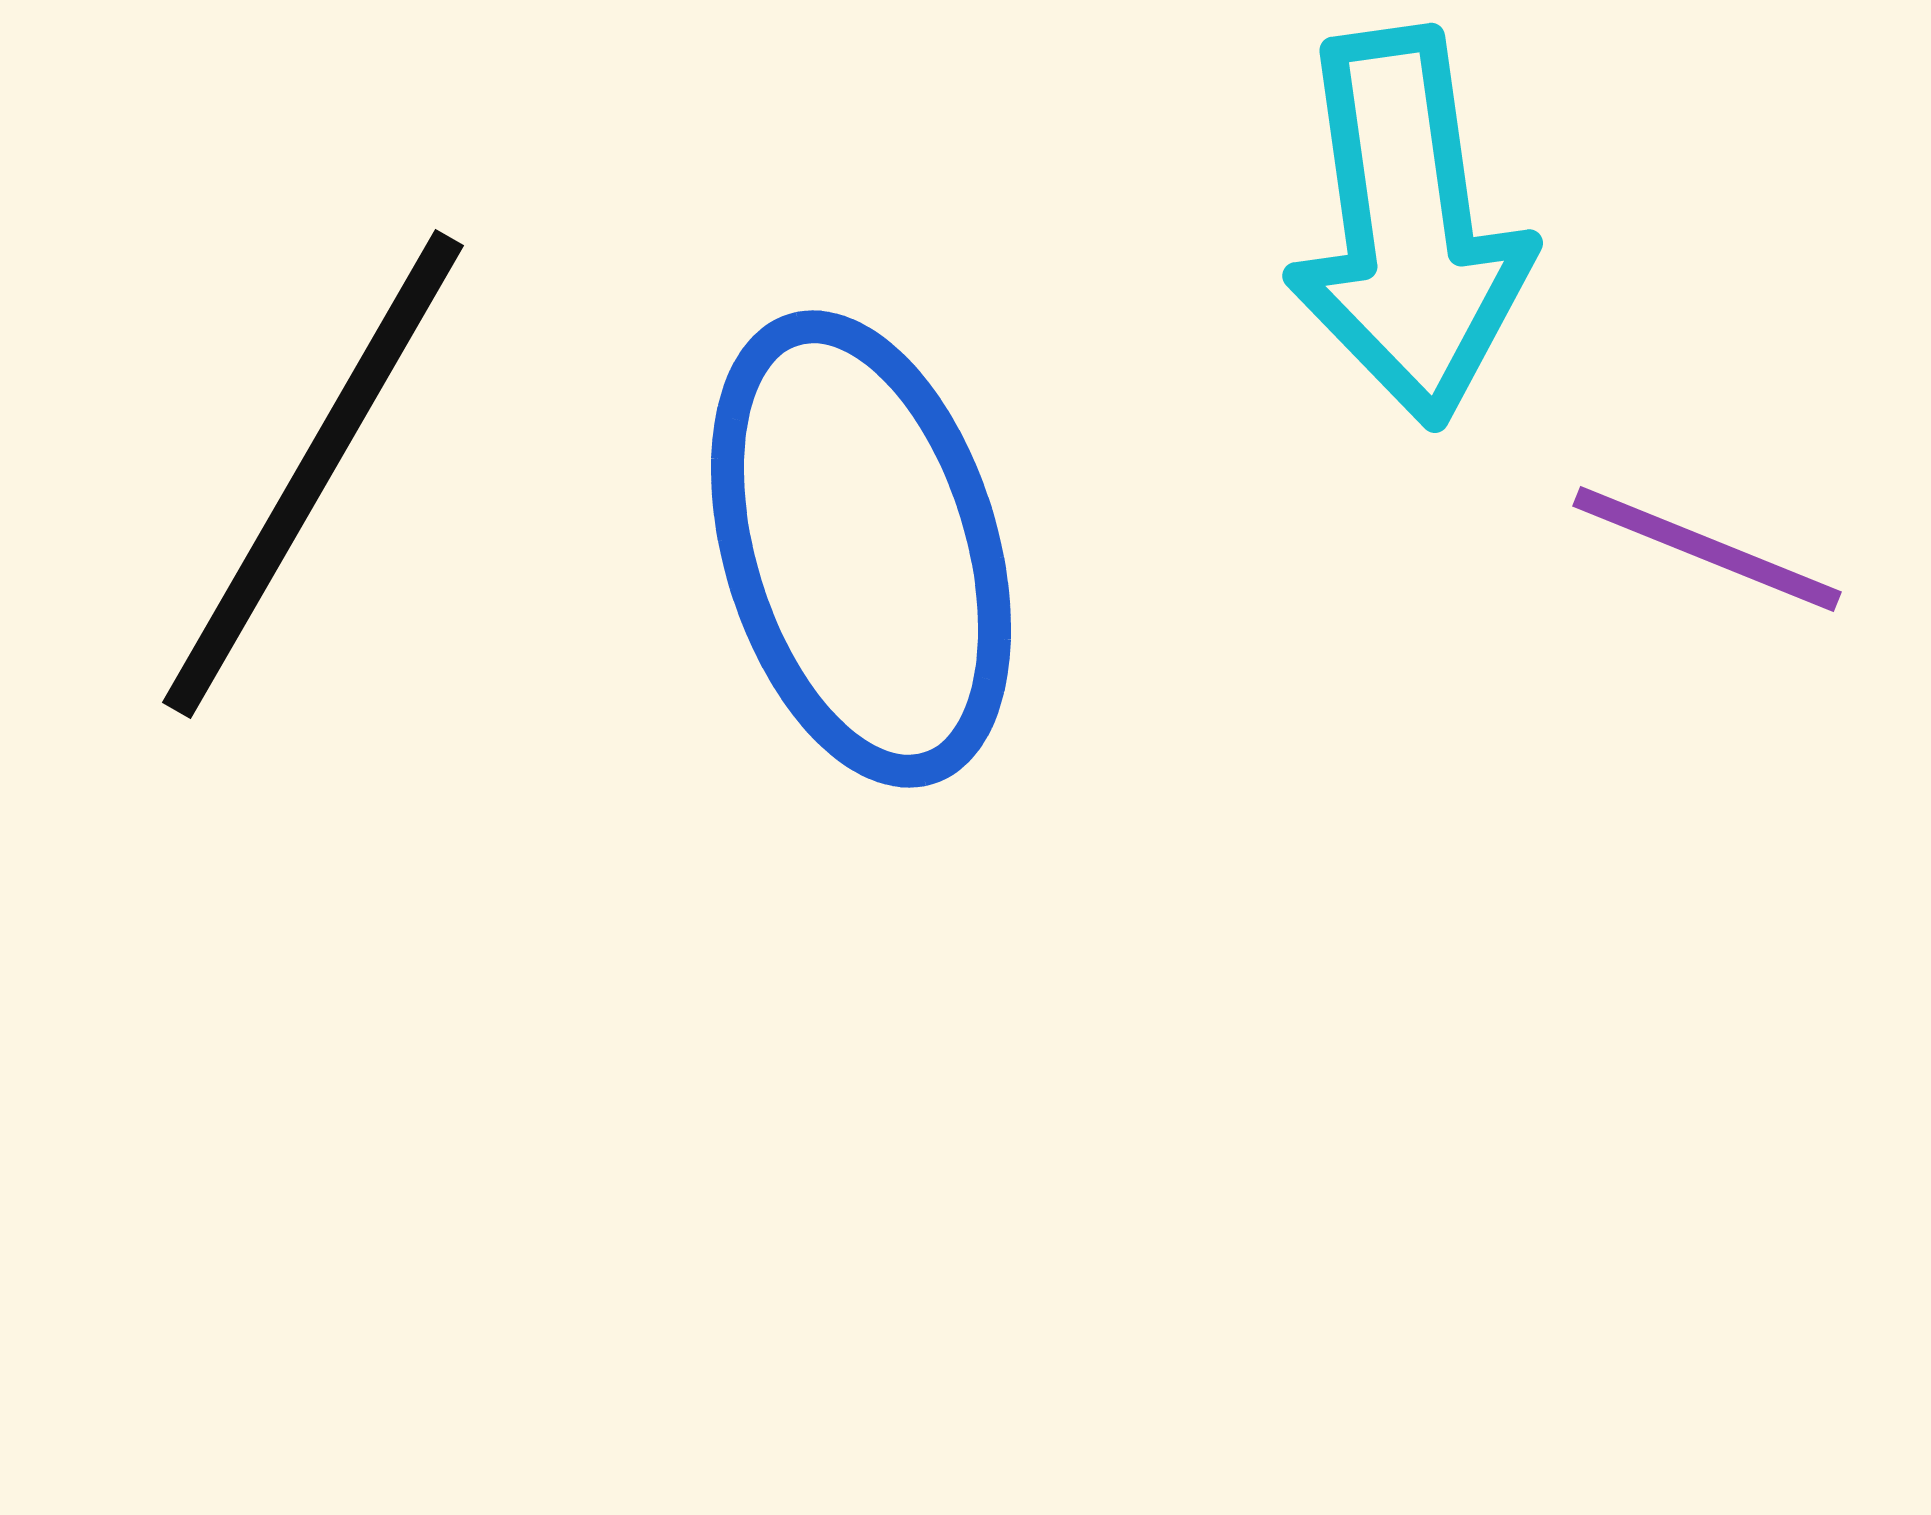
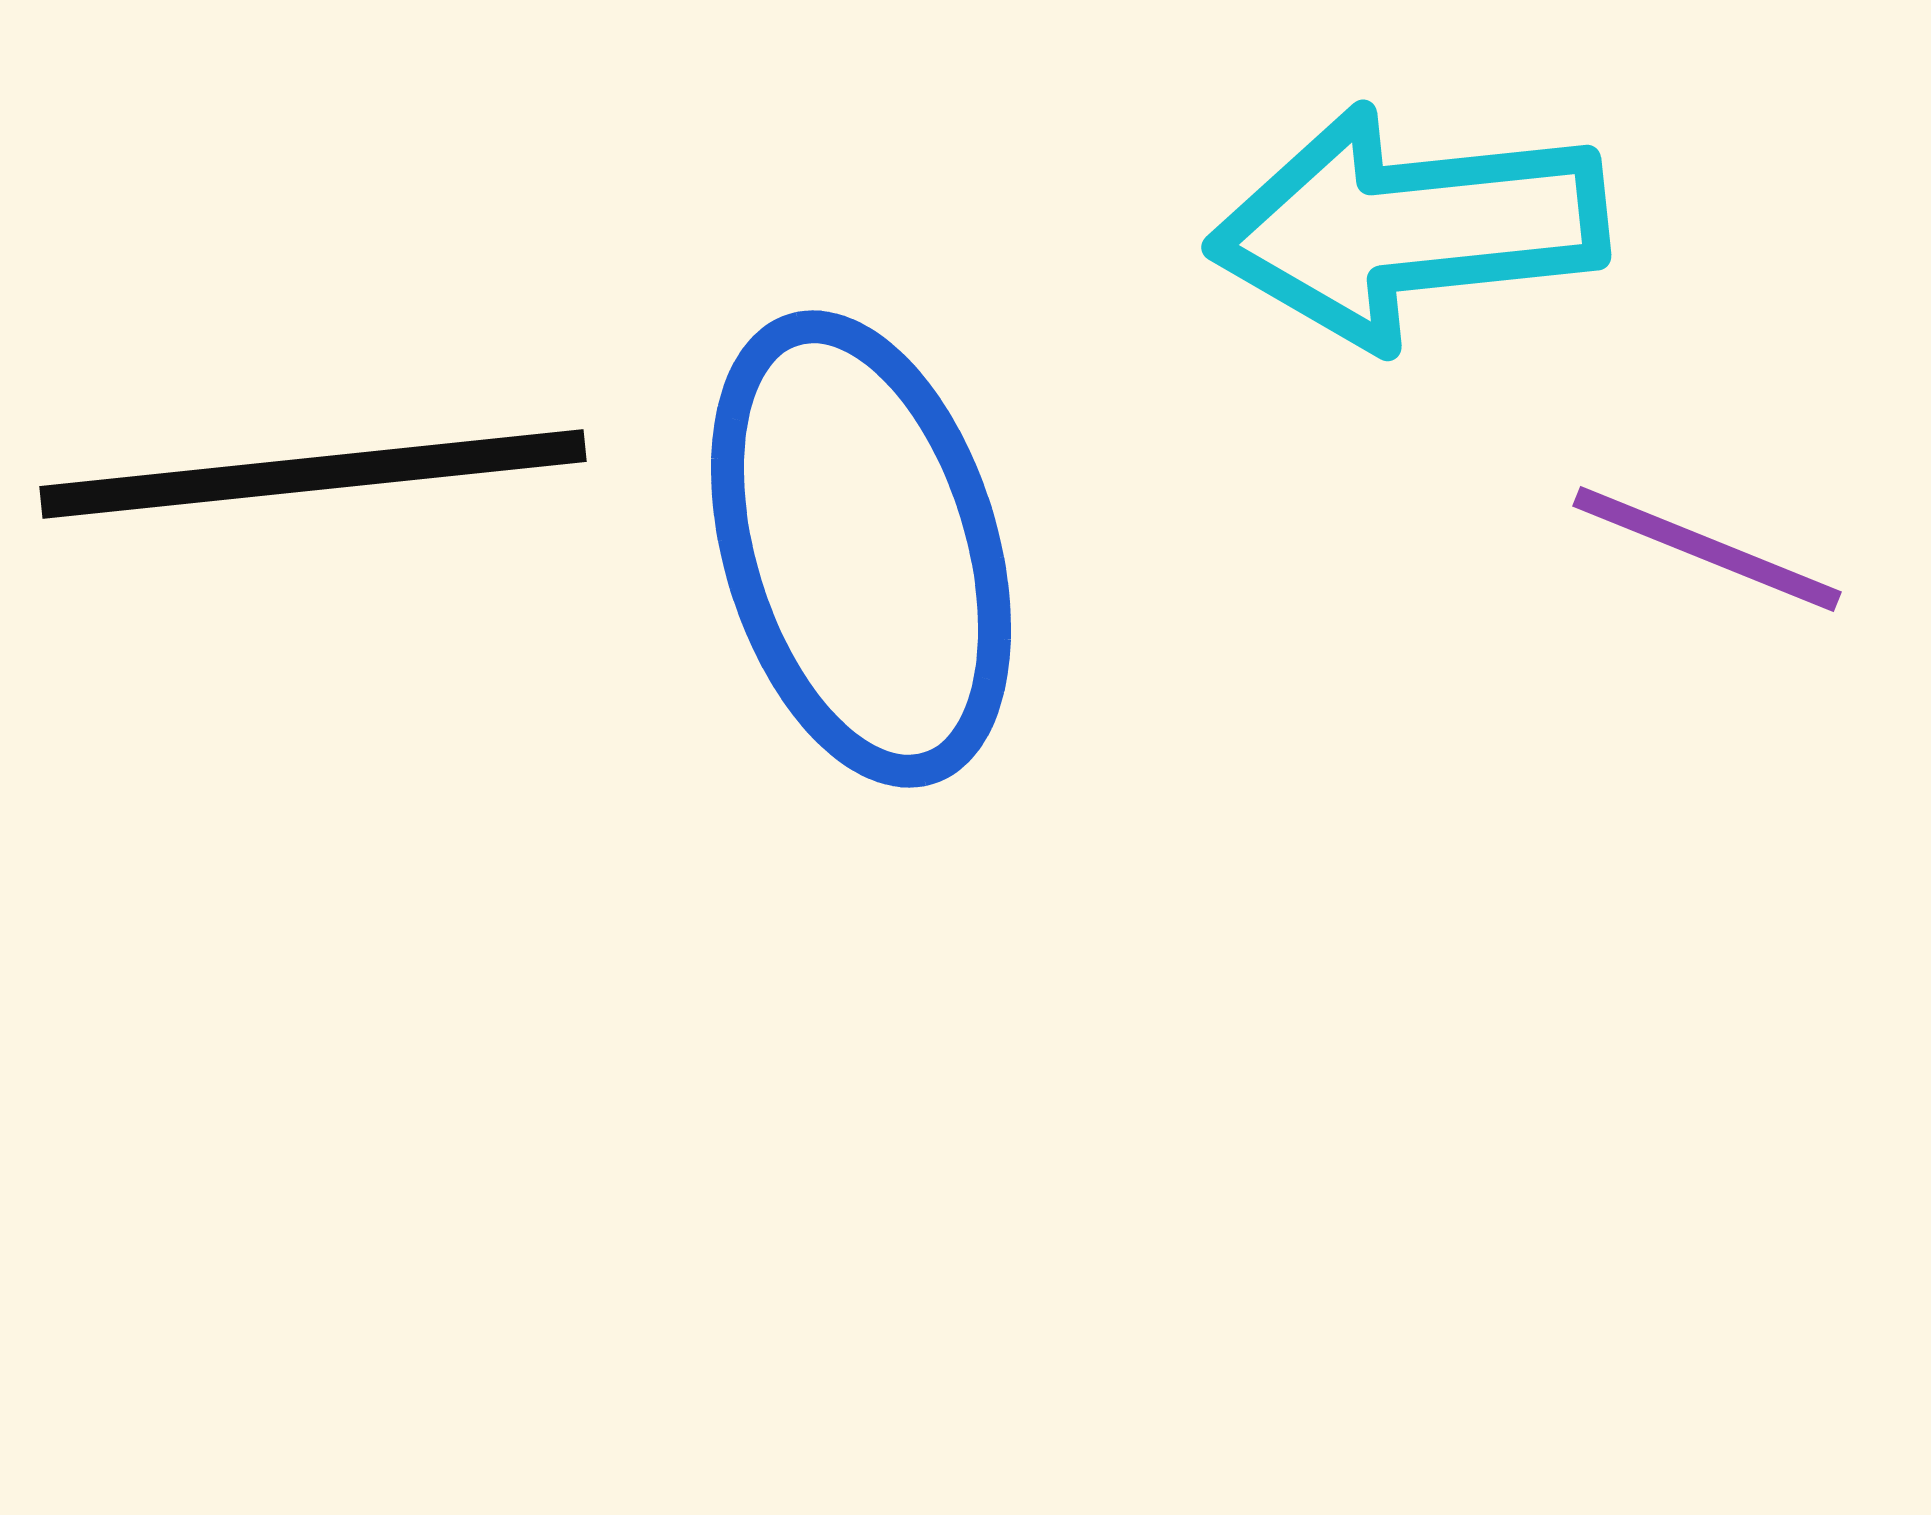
cyan arrow: rotated 92 degrees clockwise
black line: rotated 54 degrees clockwise
